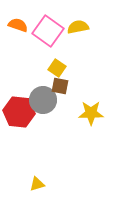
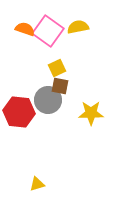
orange semicircle: moved 7 px right, 4 px down
yellow square: rotated 30 degrees clockwise
gray circle: moved 5 px right
